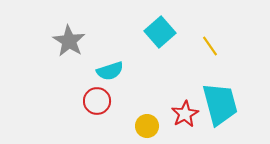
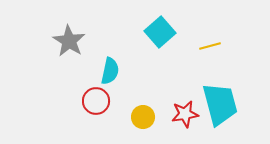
yellow line: rotated 70 degrees counterclockwise
cyan semicircle: rotated 60 degrees counterclockwise
red circle: moved 1 px left
red star: rotated 20 degrees clockwise
yellow circle: moved 4 px left, 9 px up
